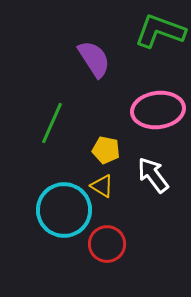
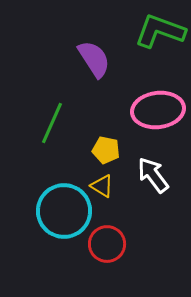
cyan circle: moved 1 px down
